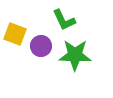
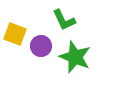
green star: moved 2 px down; rotated 20 degrees clockwise
